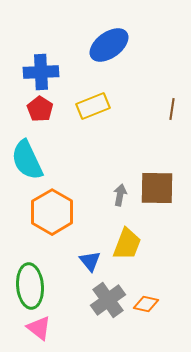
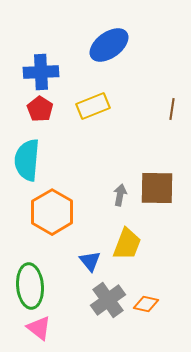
cyan semicircle: rotated 30 degrees clockwise
